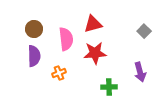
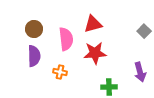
orange cross: moved 1 px right, 1 px up; rotated 32 degrees clockwise
